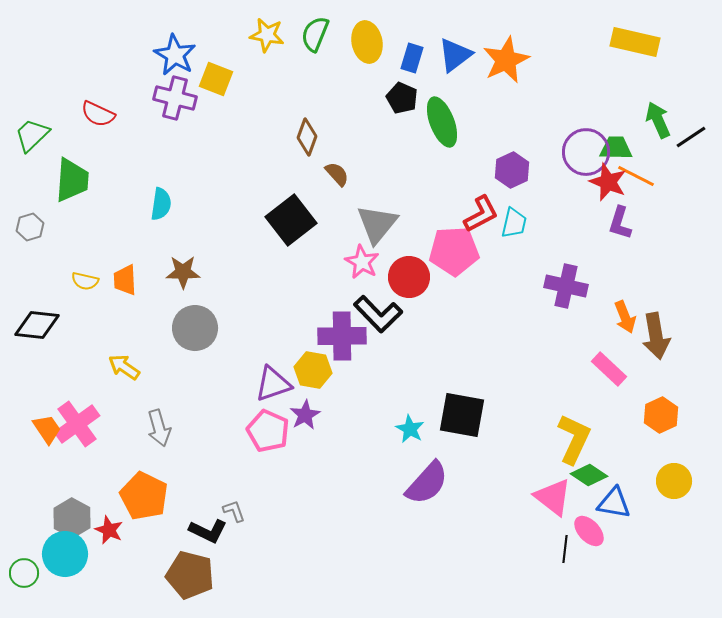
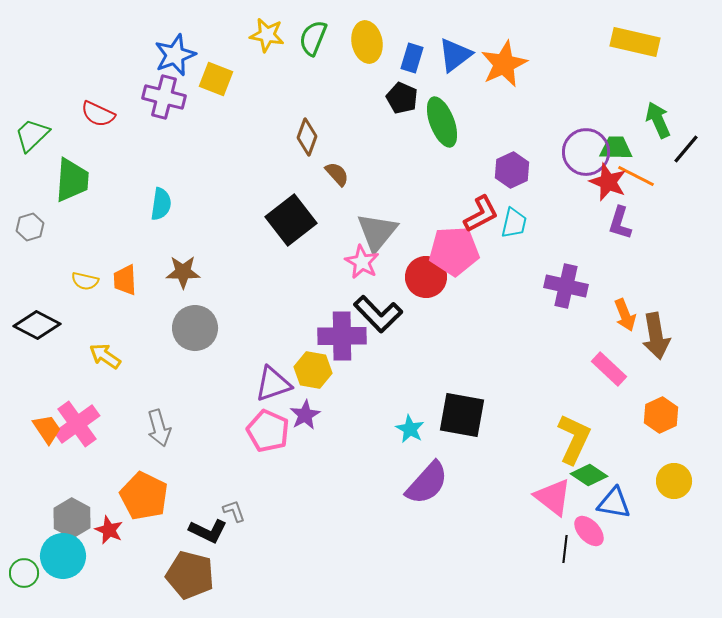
green semicircle at (315, 34): moved 2 px left, 4 px down
blue star at (175, 55): rotated 21 degrees clockwise
orange star at (506, 60): moved 2 px left, 4 px down
purple cross at (175, 98): moved 11 px left, 1 px up
black line at (691, 137): moved 5 px left, 12 px down; rotated 16 degrees counterclockwise
gray triangle at (377, 224): moved 8 px down
red circle at (409, 277): moved 17 px right
orange arrow at (625, 317): moved 2 px up
black diamond at (37, 325): rotated 21 degrees clockwise
yellow arrow at (124, 367): moved 19 px left, 11 px up
cyan circle at (65, 554): moved 2 px left, 2 px down
